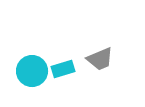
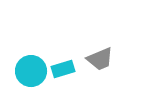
cyan circle: moved 1 px left
